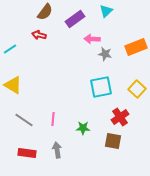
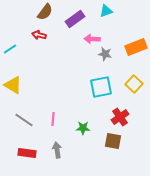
cyan triangle: rotated 24 degrees clockwise
yellow square: moved 3 px left, 5 px up
